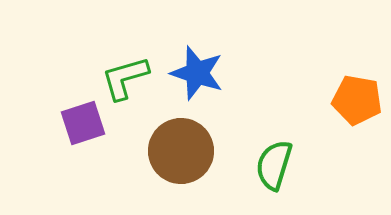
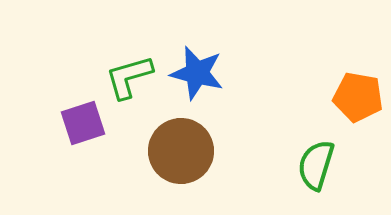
blue star: rotated 4 degrees counterclockwise
green L-shape: moved 4 px right, 1 px up
orange pentagon: moved 1 px right, 3 px up
green semicircle: moved 42 px right
